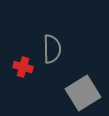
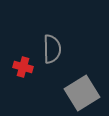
gray square: moved 1 px left
